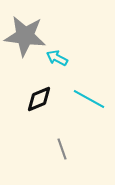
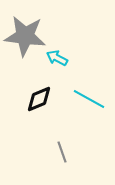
gray line: moved 3 px down
